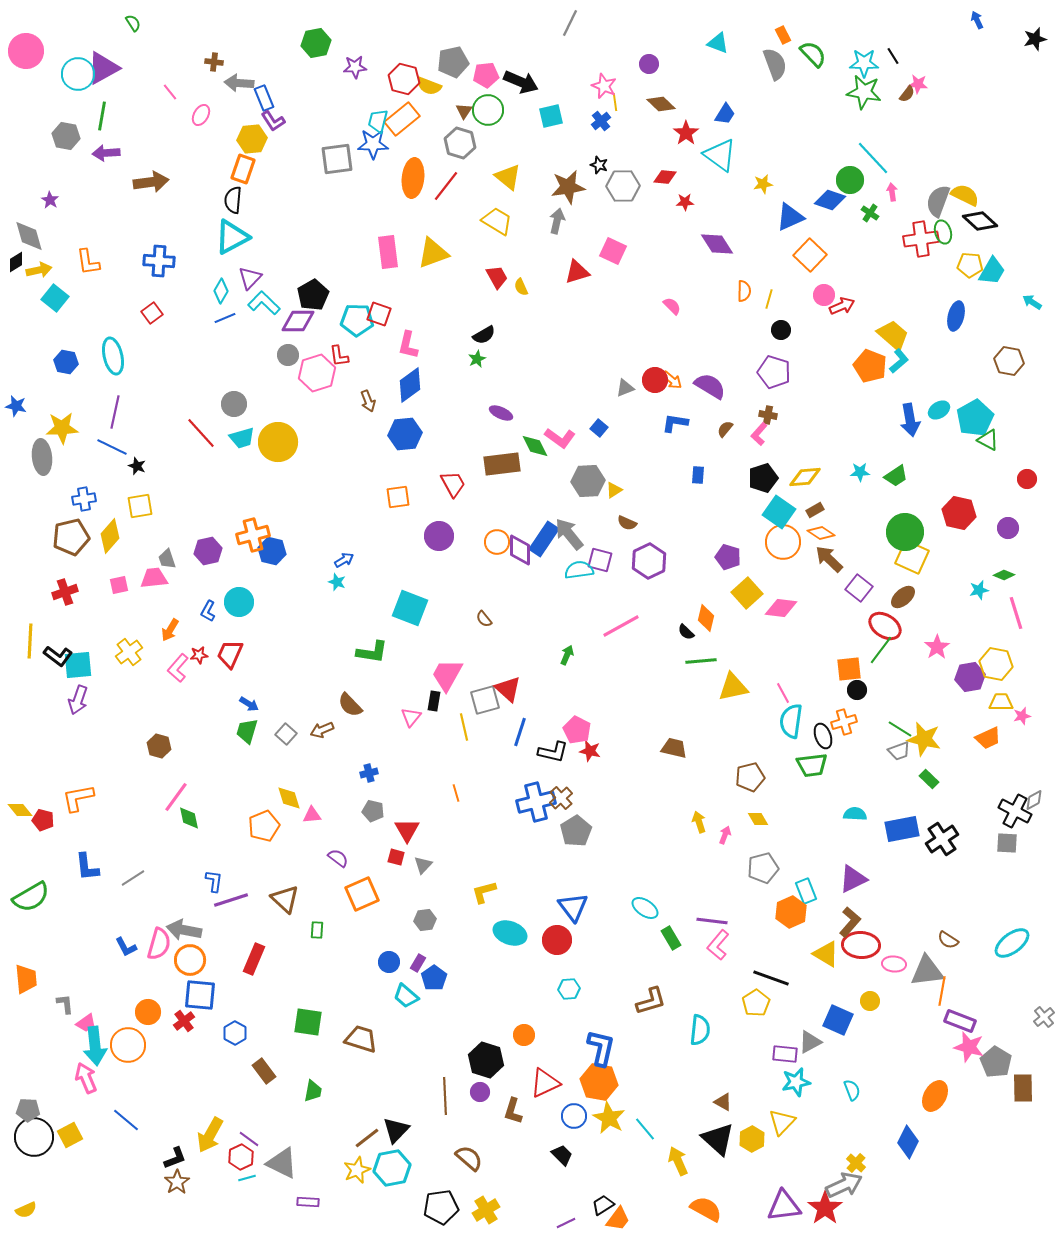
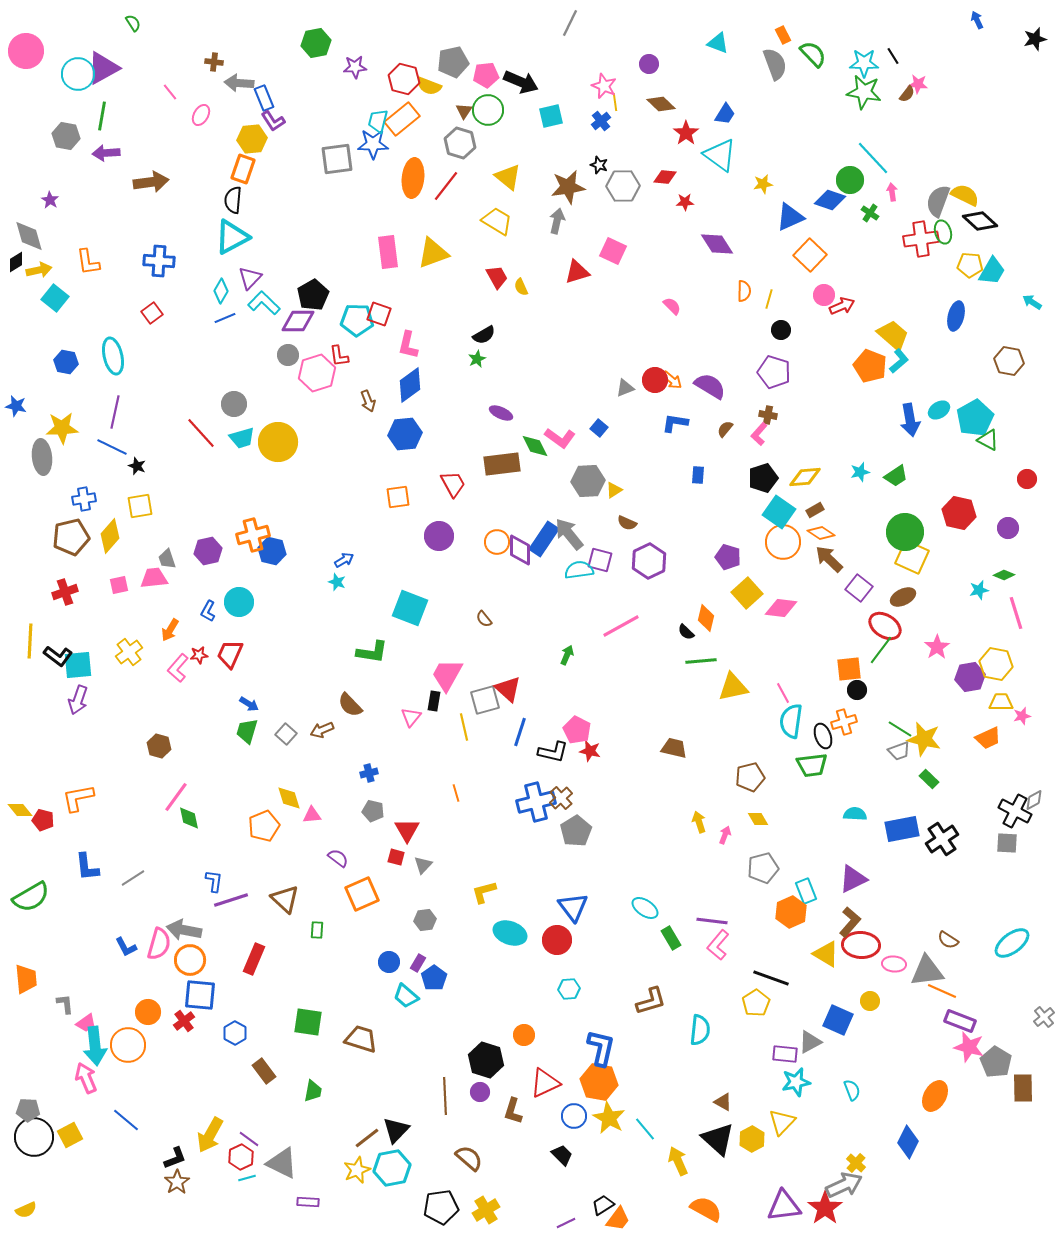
cyan star at (860, 472): rotated 12 degrees counterclockwise
brown ellipse at (903, 597): rotated 15 degrees clockwise
orange line at (942, 991): rotated 76 degrees counterclockwise
